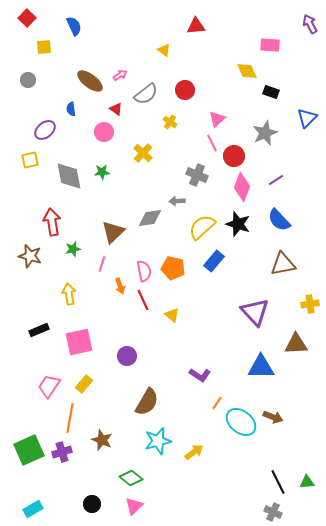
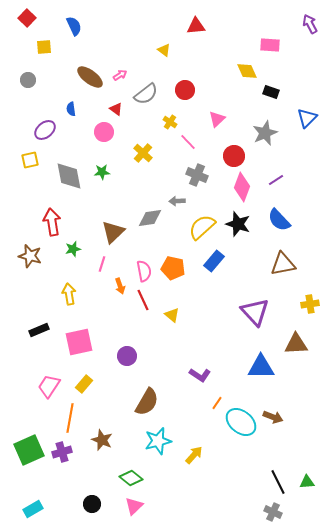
brown ellipse at (90, 81): moved 4 px up
pink line at (212, 143): moved 24 px left, 1 px up; rotated 18 degrees counterclockwise
yellow arrow at (194, 452): moved 3 px down; rotated 12 degrees counterclockwise
